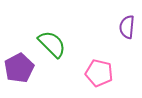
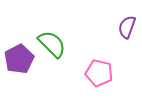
purple semicircle: rotated 15 degrees clockwise
purple pentagon: moved 9 px up
